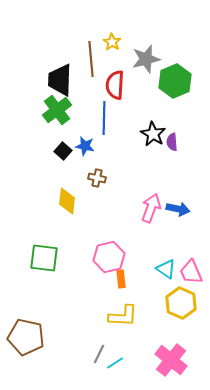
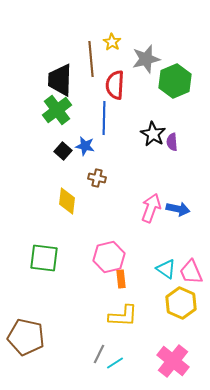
pink cross: moved 2 px right, 1 px down
